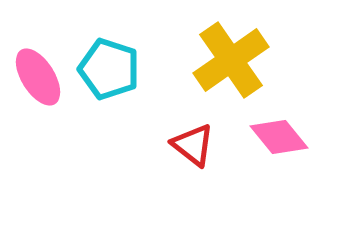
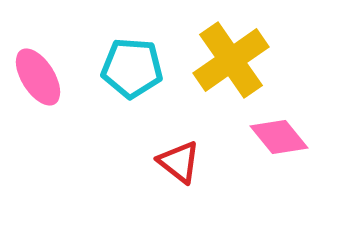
cyan pentagon: moved 23 px right, 1 px up; rotated 14 degrees counterclockwise
red triangle: moved 14 px left, 17 px down
